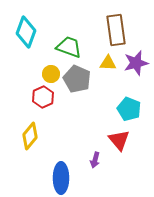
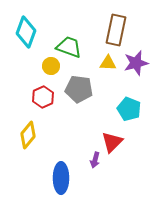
brown rectangle: rotated 20 degrees clockwise
yellow circle: moved 8 px up
gray pentagon: moved 2 px right, 10 px down; rotated 16 degrees counterclockwise
yellow diamond: moved 2 px left, 1 px up
red triangle: moved 7 px left, 2 px down; rotated 25 degrees clockwise
